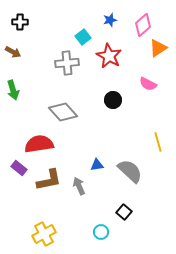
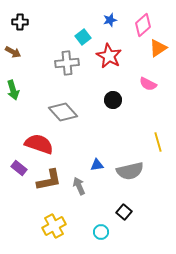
red semicircle: rotated 28 degrees clockwise
gray semicircle: rotated 124 degrees clockwise
yellow cross: moved 10 px right, 8 px up
